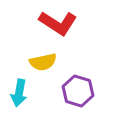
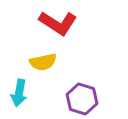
purple hexagon: moved 4 px right, 8 px down
